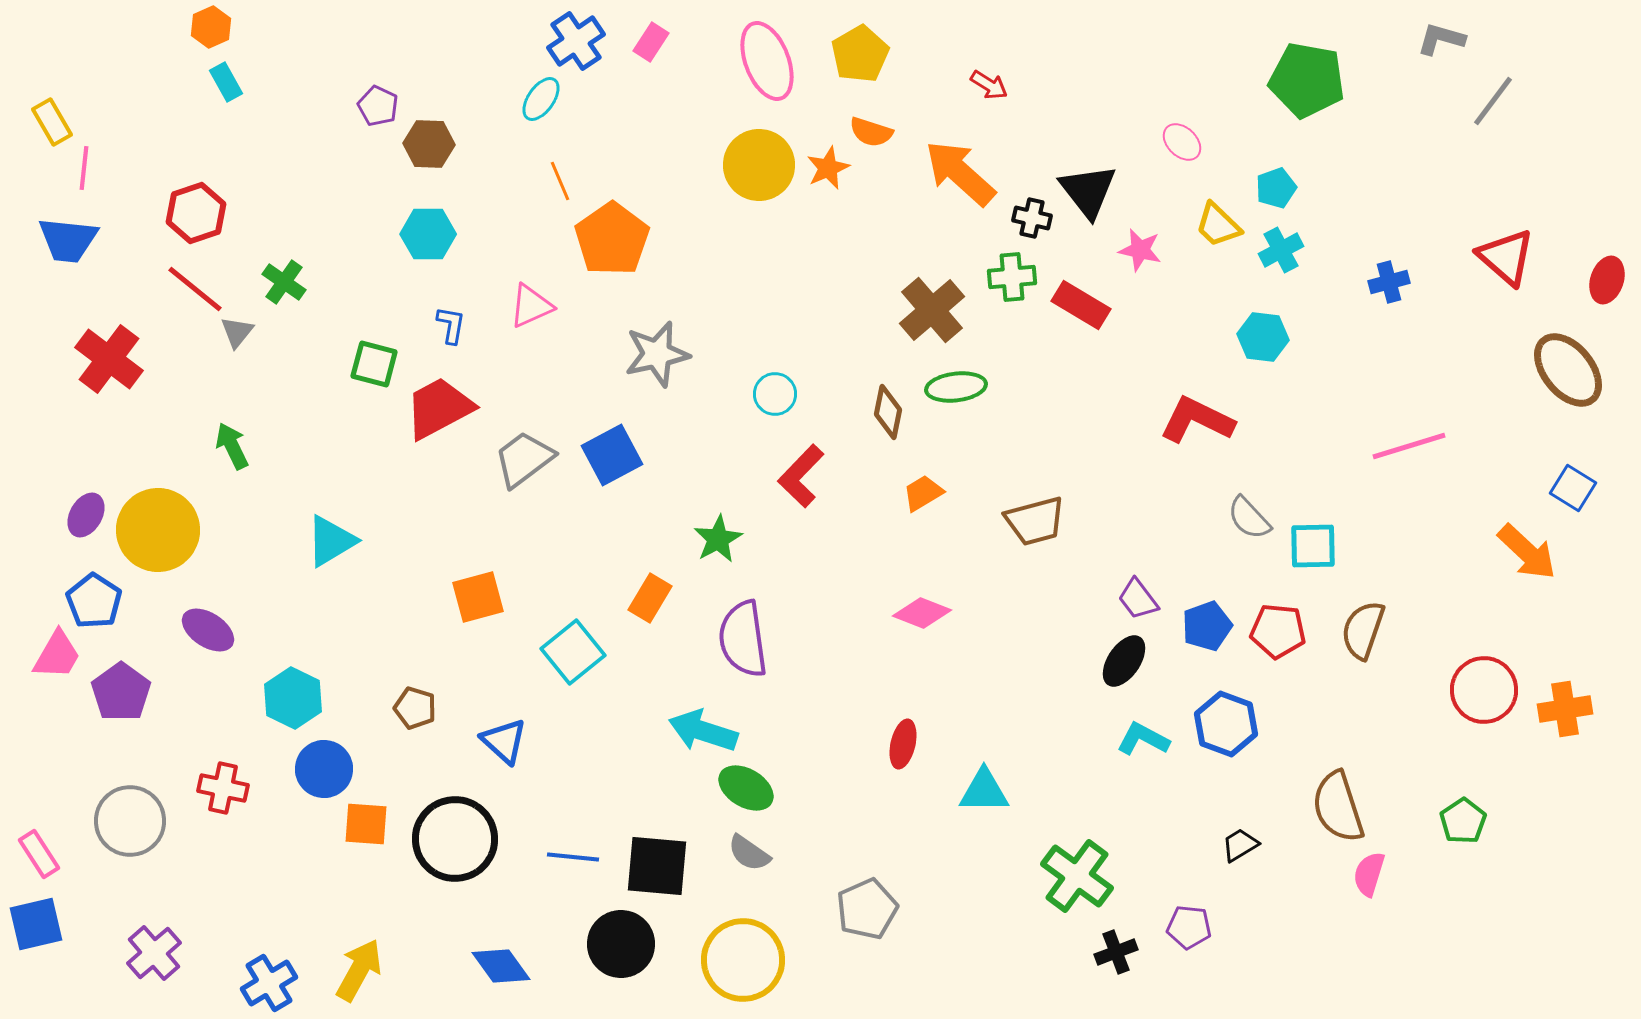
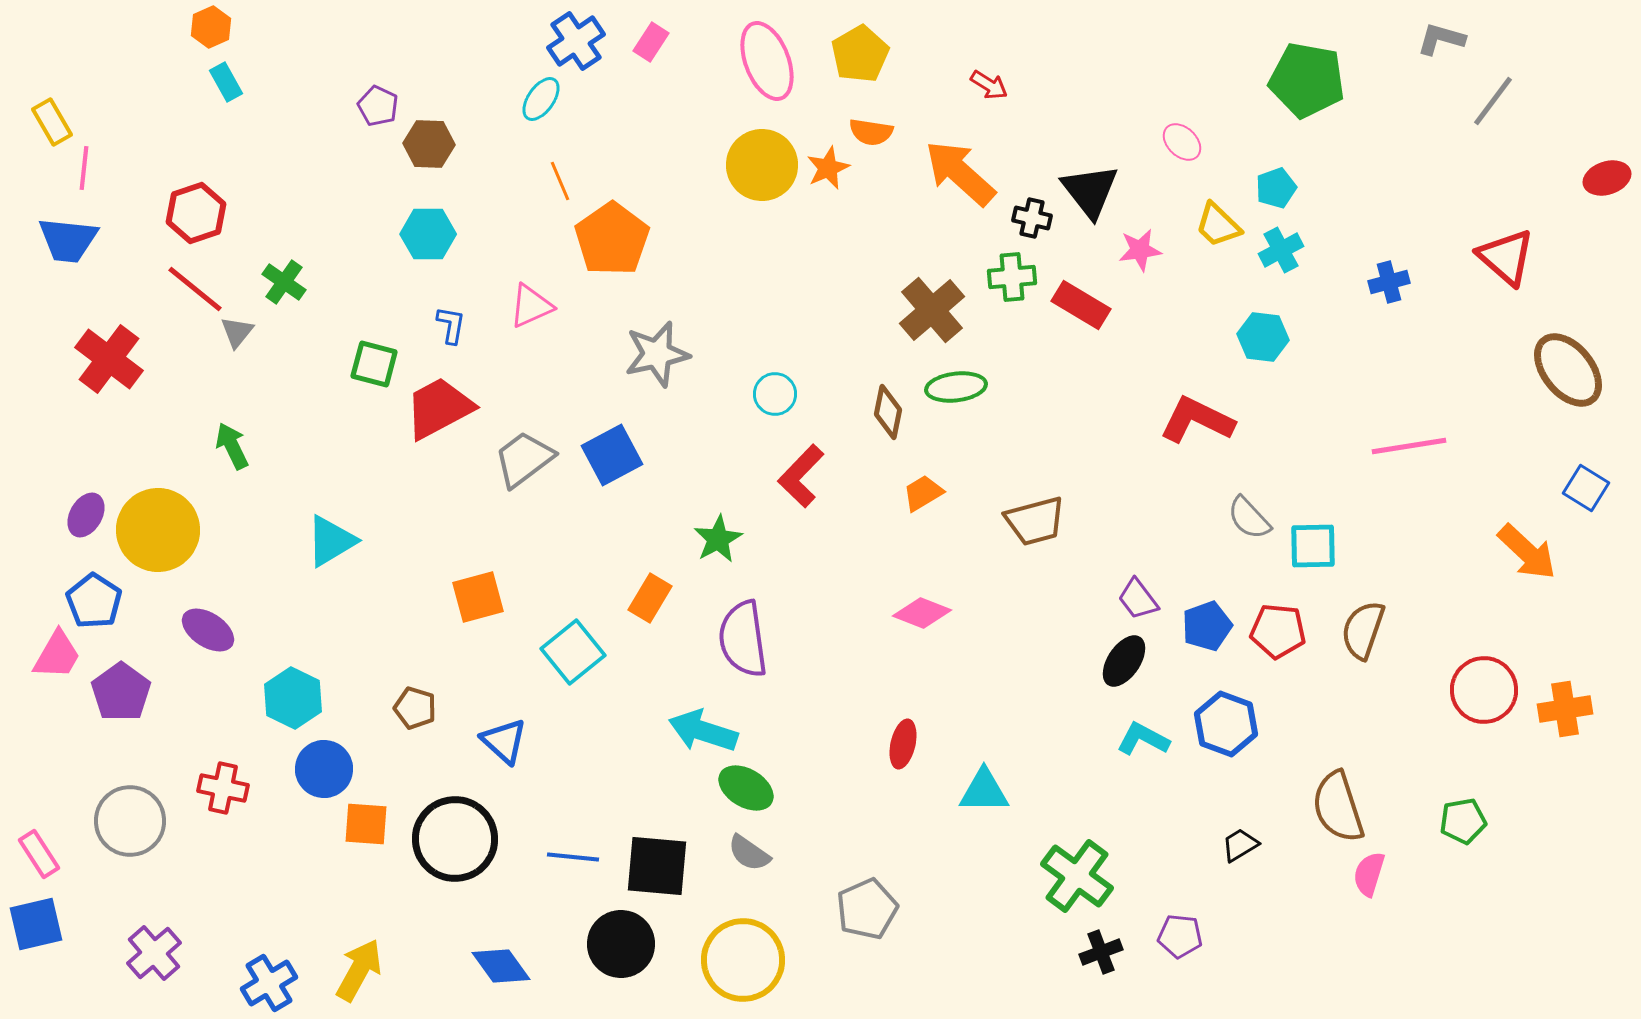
orange semicircle at (871, 132): rotated 9 degrees counterclockwise
yellow circle at (759, 165): moved 3 px right
black triangle at (1088, 191): moved 2 px right
pink star at (1140, 250): rotated 21 degrees counterclockwise
red ellipse at (1607, 280): moved 102 px up; rotated 54 degrees clockwise
pink line at (1409, 446): rotated 8 degrees clockwise
blue square at (1573, 488): moved 13 px right
green pentagon at (1463, 821): rotated 24 degrees clockwise
purple pentagon at (1189, 927): moved 9 px left, 9 px down
black cross at (1116, 952): moved 15 px left
